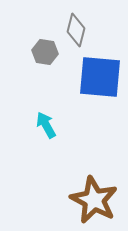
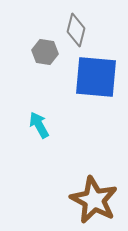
blue square: moved 4 px left
cyan arrow: moved 7 px left
